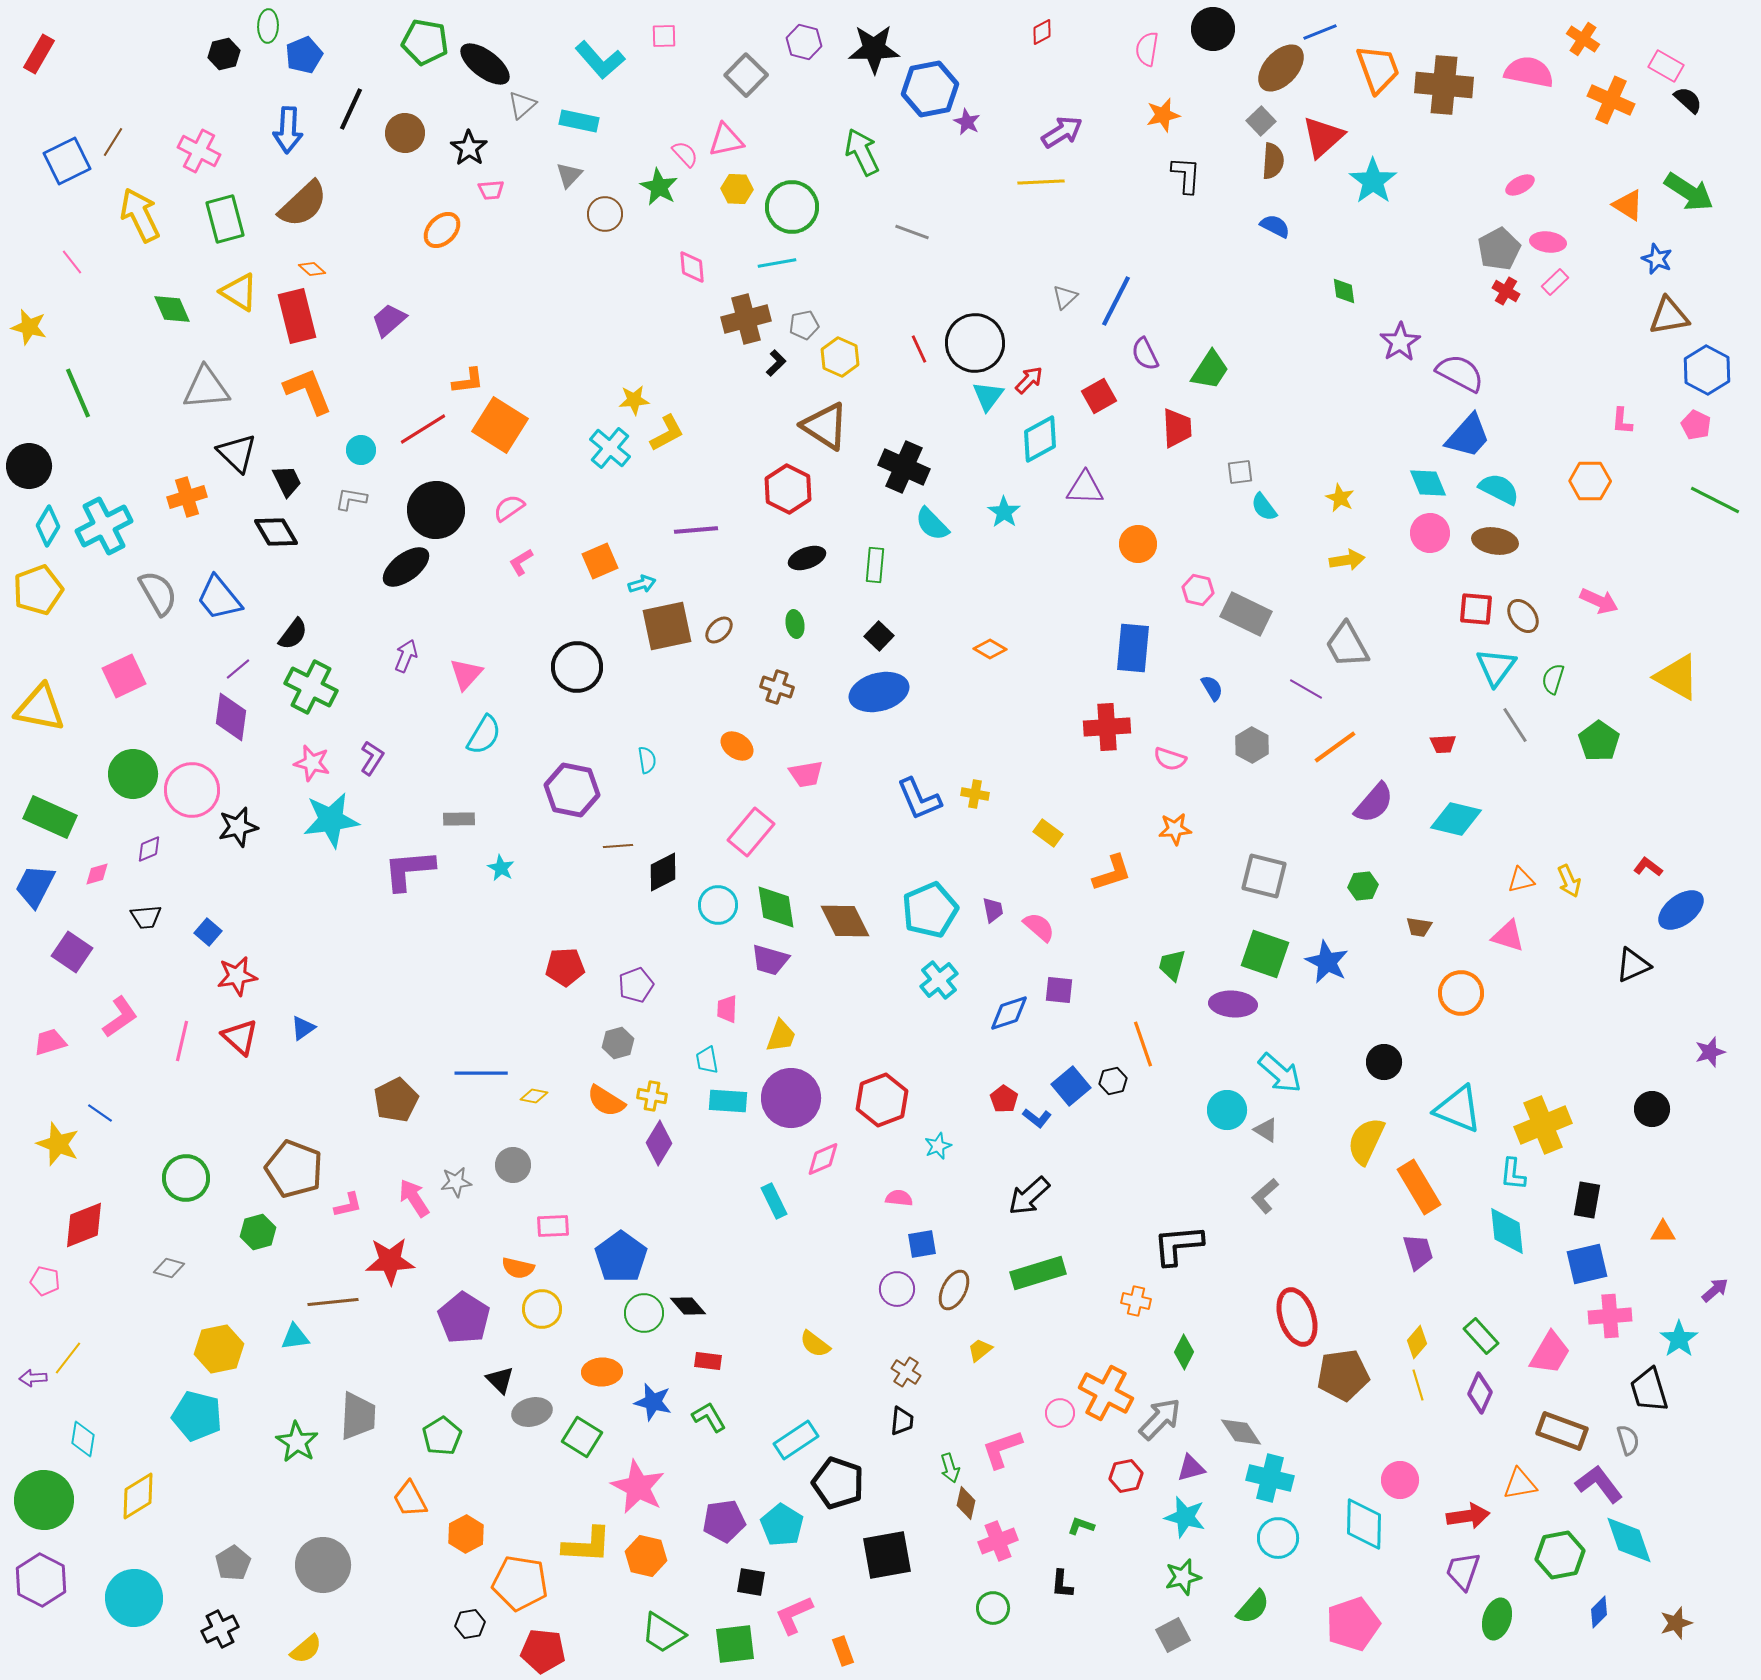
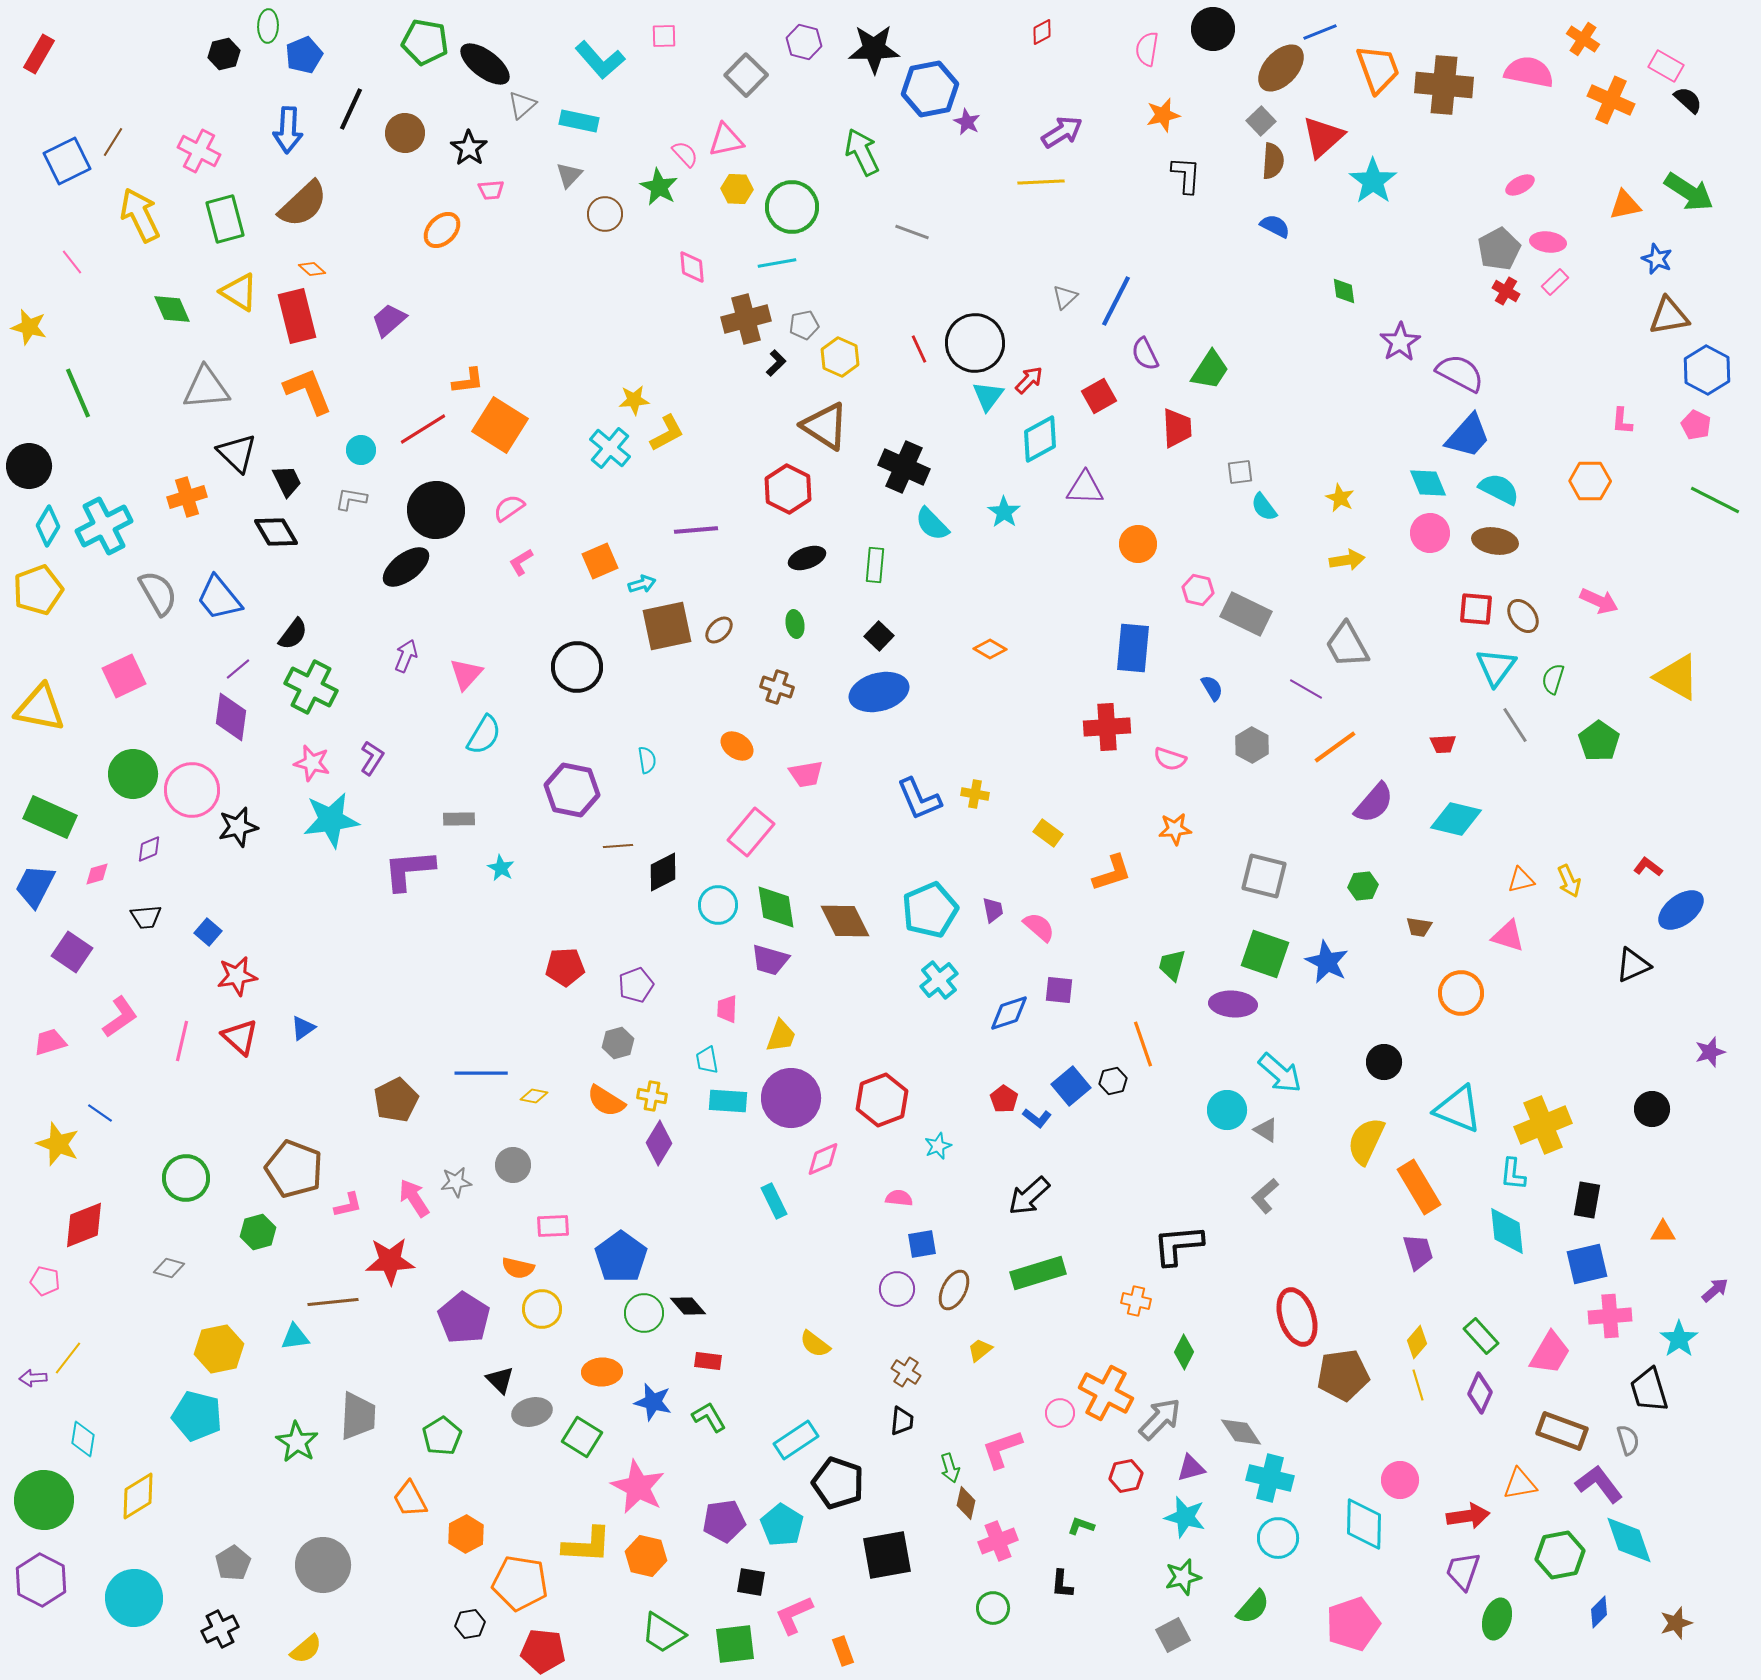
orange triangle at (1628, 205): moved 3 px left; rotated 44 degrees counterclockwise
